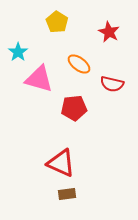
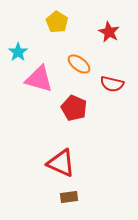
red pentagon: rotated 30 degrees clockwise
brown rectangle: moved 2 px right, 3 px down
